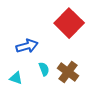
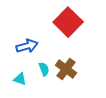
red square: moved 1 px left, 1 px up
brown cross: moved 2 px left, 3 px up
cyan triangle: moved 4 px right, 1 px down
